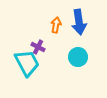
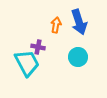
blue arrow: rotated 10 degrees counterclockwise
purple cross: rotated 16 degrees counterclockwise
